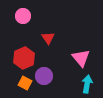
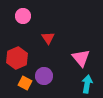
red hexagon: moved 7 px left
